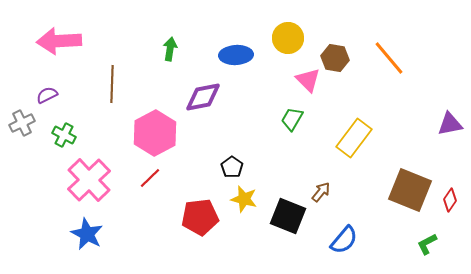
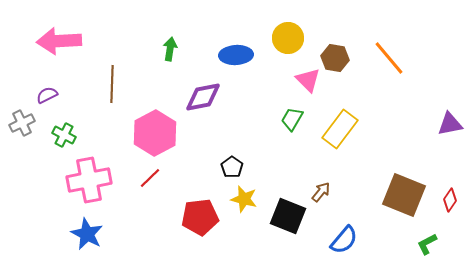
yellow rectangle: moved 14 px left, 9 px up
pink cross: rotated 33 degrees clockwise
brown square: moved 6 px left, 5 px down
